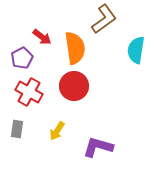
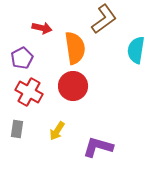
red arrow: moved 9 px up; rotated 24 degrees counterclockwise
red circle: moved 1 px left
